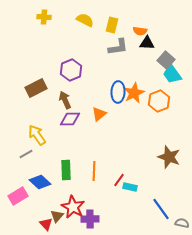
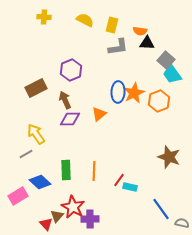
yellow arrow: moved 1 px left, 1 px up
